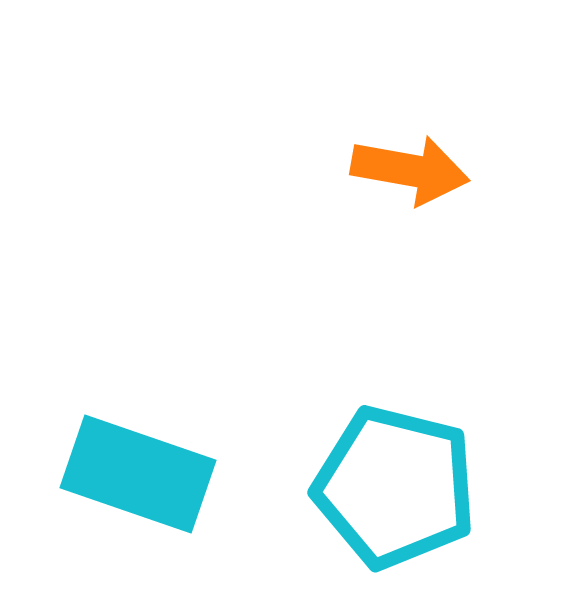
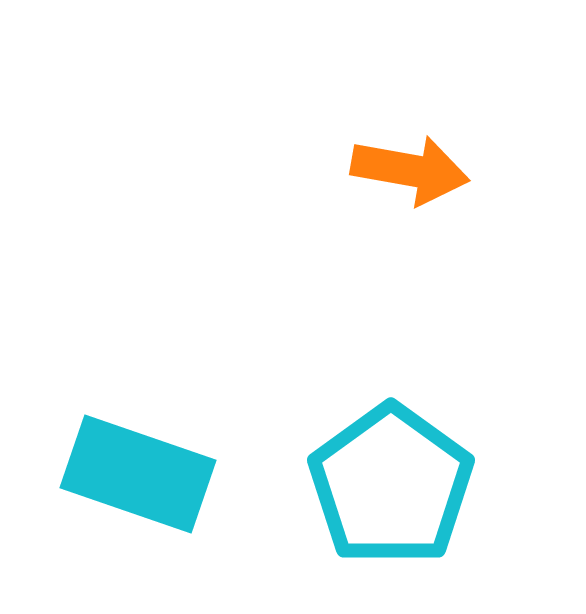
cyan pentagon: moved 4 px left, 2 px up; rotated 22 degrees clockwise
